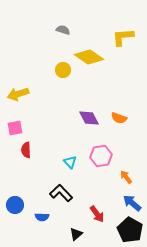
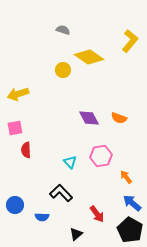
yellow L-shape: moved 7 px right, 4 px down; rotated 135 degrees clockwise
